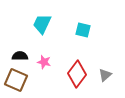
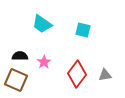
cyan trapezoid: rotated 80 degrees counterclockwise
pink star: rotated 24 degrees clockwise
gray triangle: rotated 32 degrees clockwise
